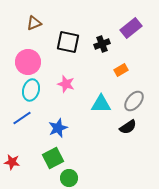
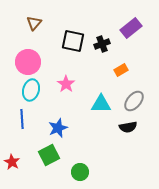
brown triangle: rotated 28 degrees counterclockwise
black square: moved 5 px right, 1 px up
pink star: rotated 18 degrees clockwise
blue line: moved 1 px down; rotated 60 degrees counterclockwise
black semicircle: rotated 24 degrees clockwise
green square: moved 4 px left, 3 px up
red star: rotated 21 degrees clockwise
green circle: moved 11 px right, 6 px up
